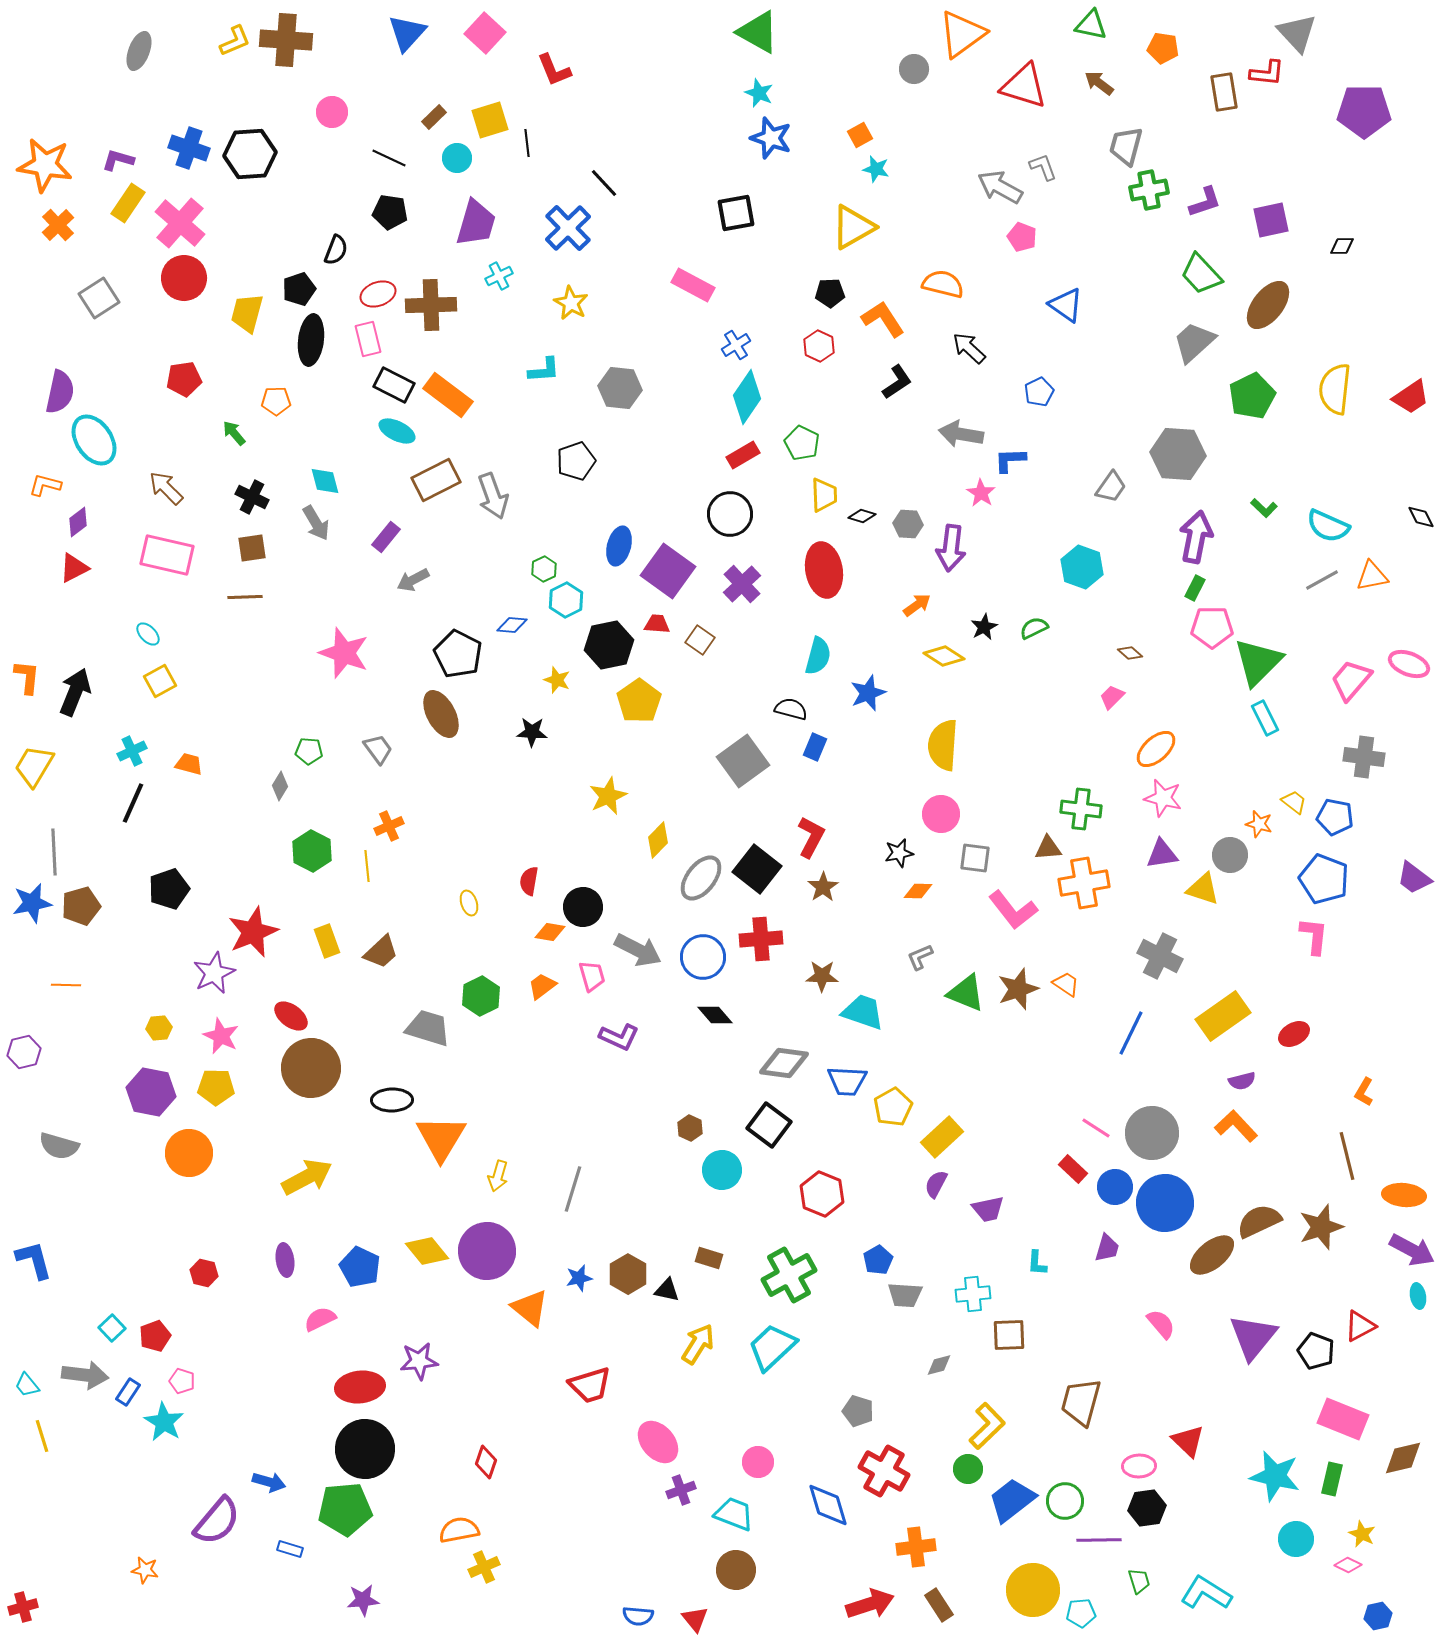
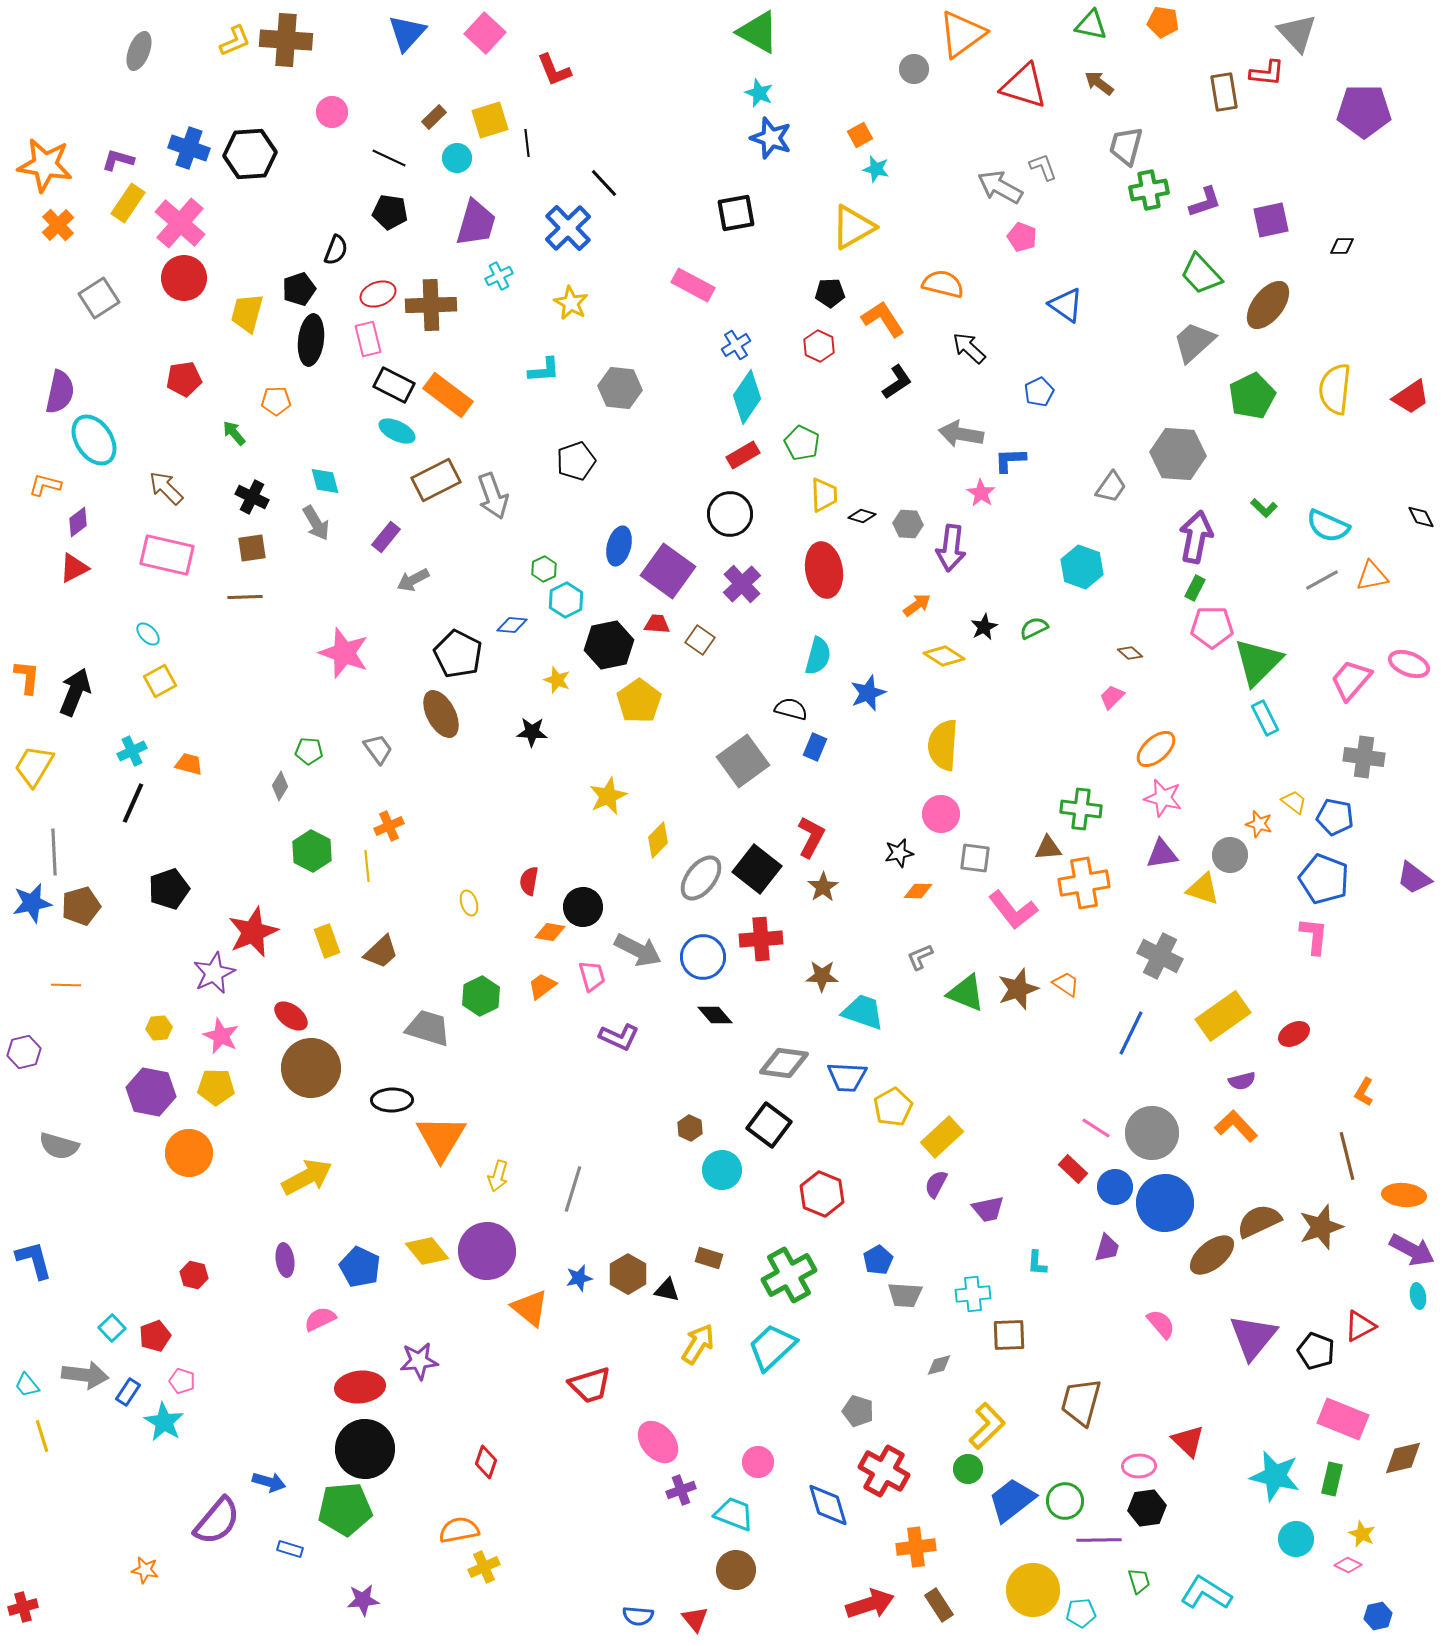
orange pentagon at (1163, 48): moved 26 px up
blue trapezoid at (847, 1081): moved 4 px up
red hexagon at (204, 1273): moved 10 px left, 2 px down
